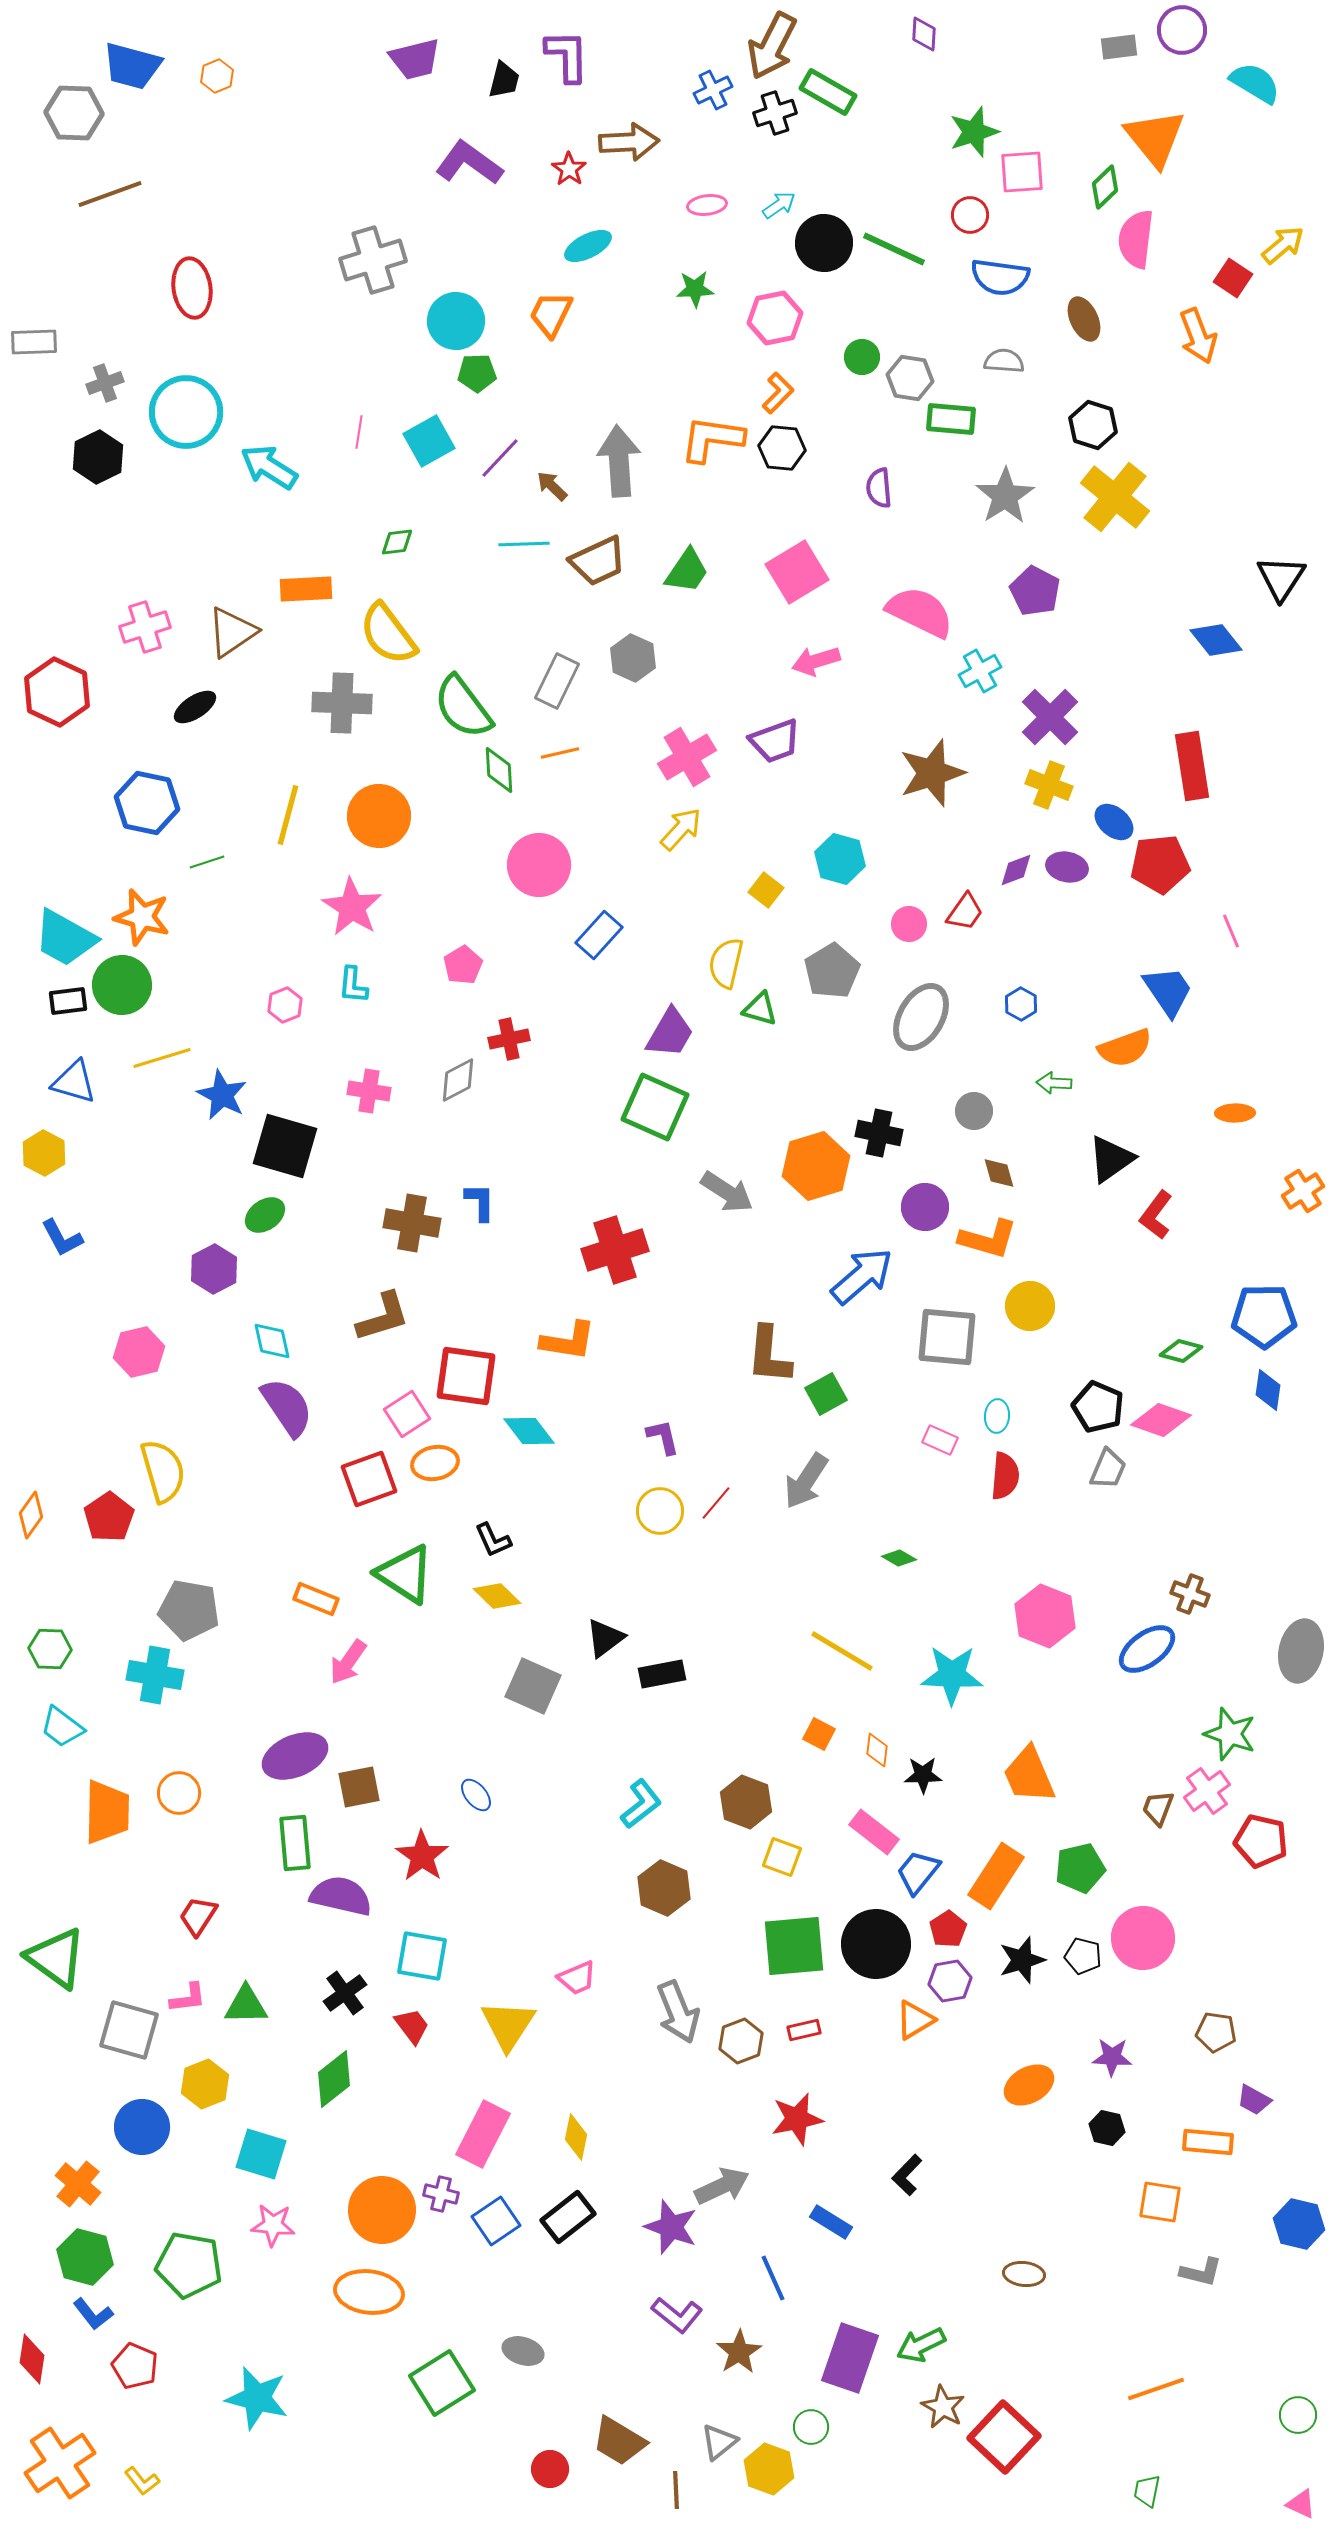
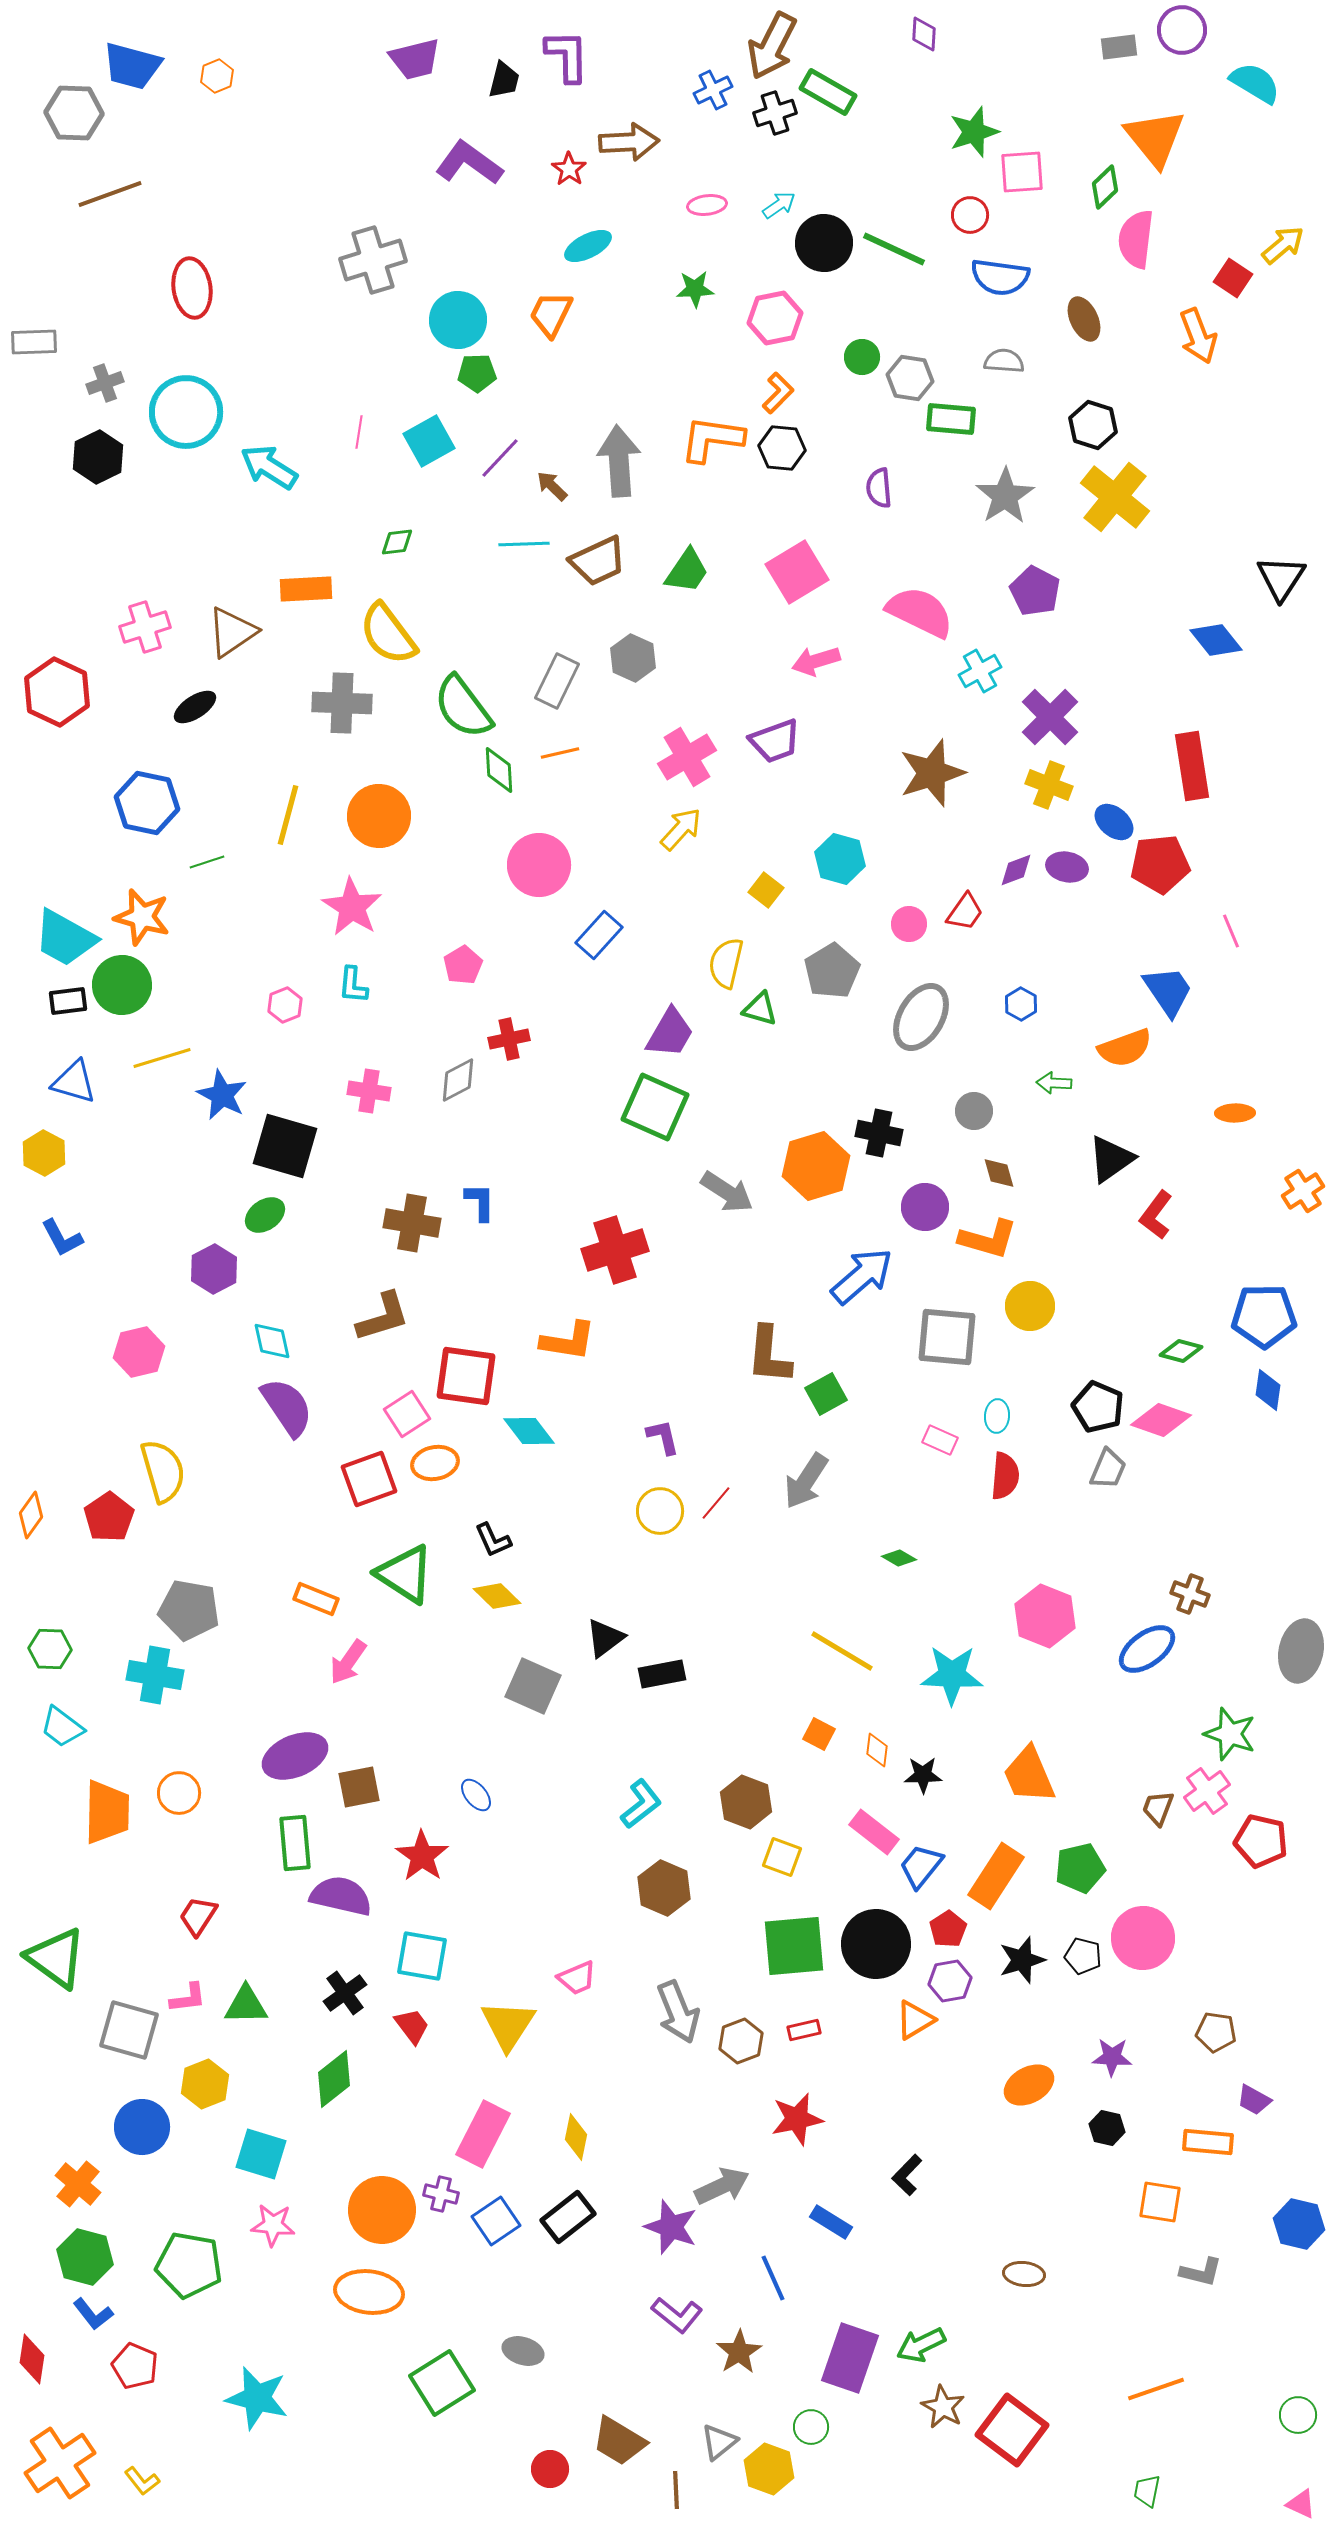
cyan circle at (456, 321): moved 2 px right, 1 px up
blue trapezoid at (918, 1872): moved 3 px right, 6 px up
red square at (1004, 2437): moved 8 px right, 7 px up; rotated 6 degrees counterclockwise
